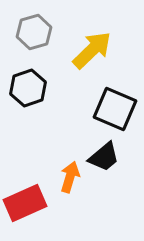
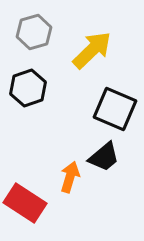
red rectangle: rotated 57 degrees clockwise
